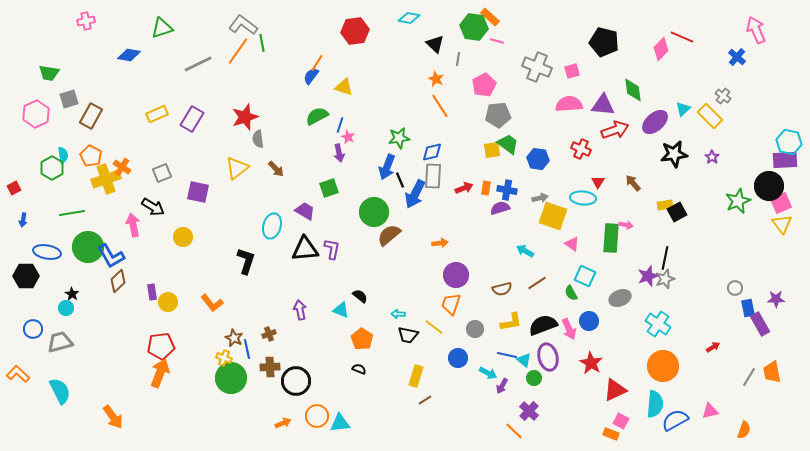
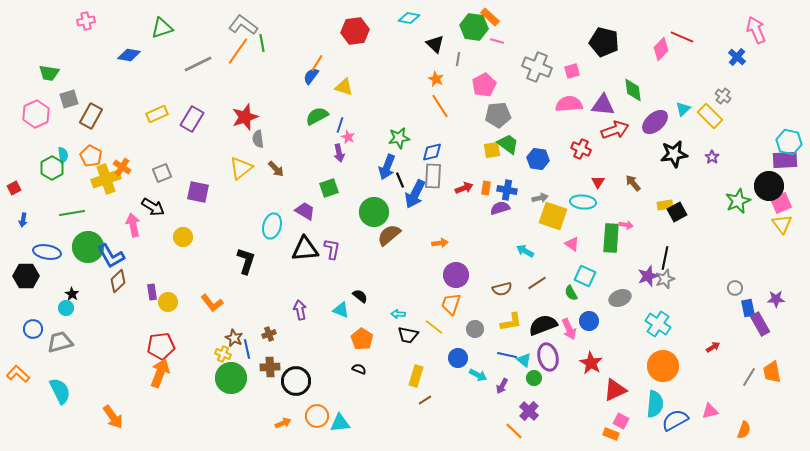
yellow triangle at (237, 168): moved 4 px right
cyan ellipse at (583, 198): moved 4 px down
yellow cross at (224, 358): moved 1 px left, 4 px up
cyan arrow at (488, 373): moved 10 px left, 2 px down
